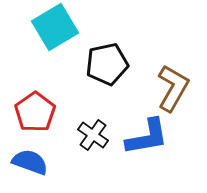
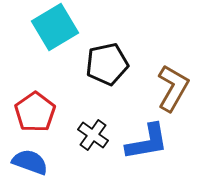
blue L-shape: moved 5 px down
